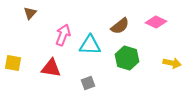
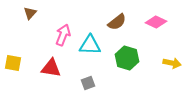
brown semicircle: moved 3 px left, 4 px up
